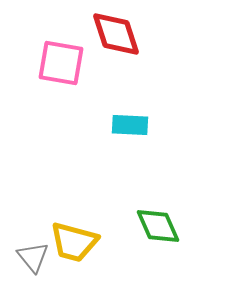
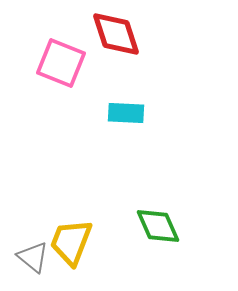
pink square: rotated 12 degrees clockwise
cyan rectangle: moved 4 px left, 12 px up
yellow trapezoid: moved 3 px left; rotated 96 degrees clockwise
gray triangle: rotated 12 degrees counterclockwise
